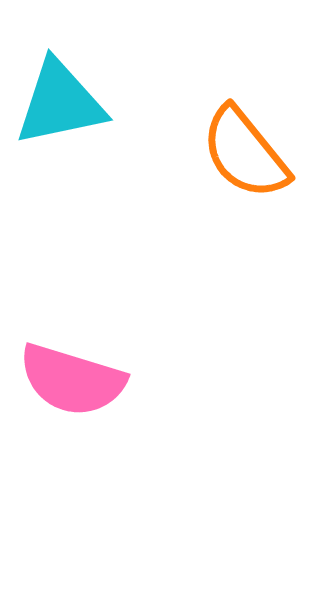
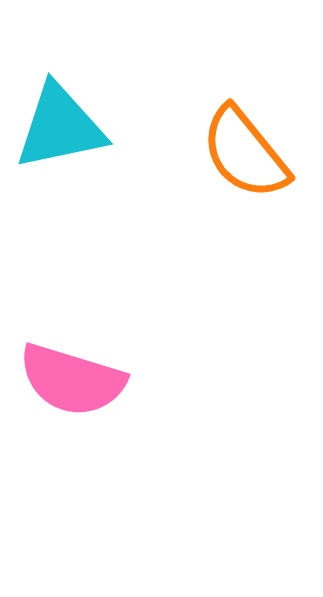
cyan triangle: moved 24 px down
